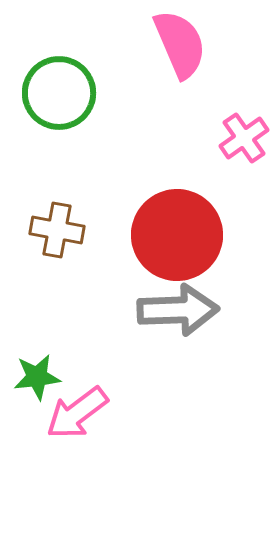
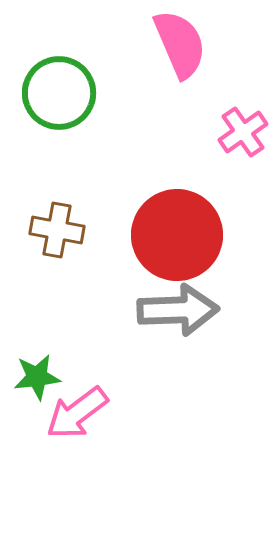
pink cross: moved 1 px left, 6 px up
